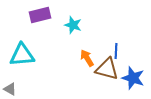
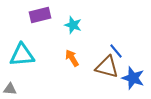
blue line: rotated 42 degrees counterclockwise
orange arrow: moved 15 px left
brown triangle: moved 2 px up
gray triangle: rotated 24 degrees counterclockwise
